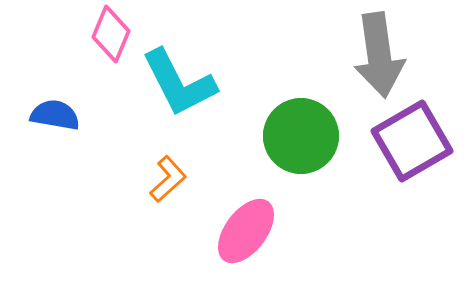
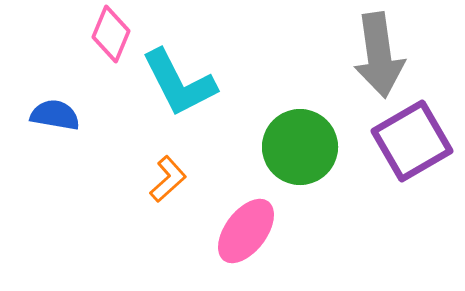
green circle: moved 1 px left, 11 px down
